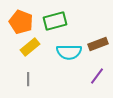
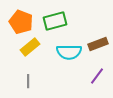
gray line: moved 2 px down
